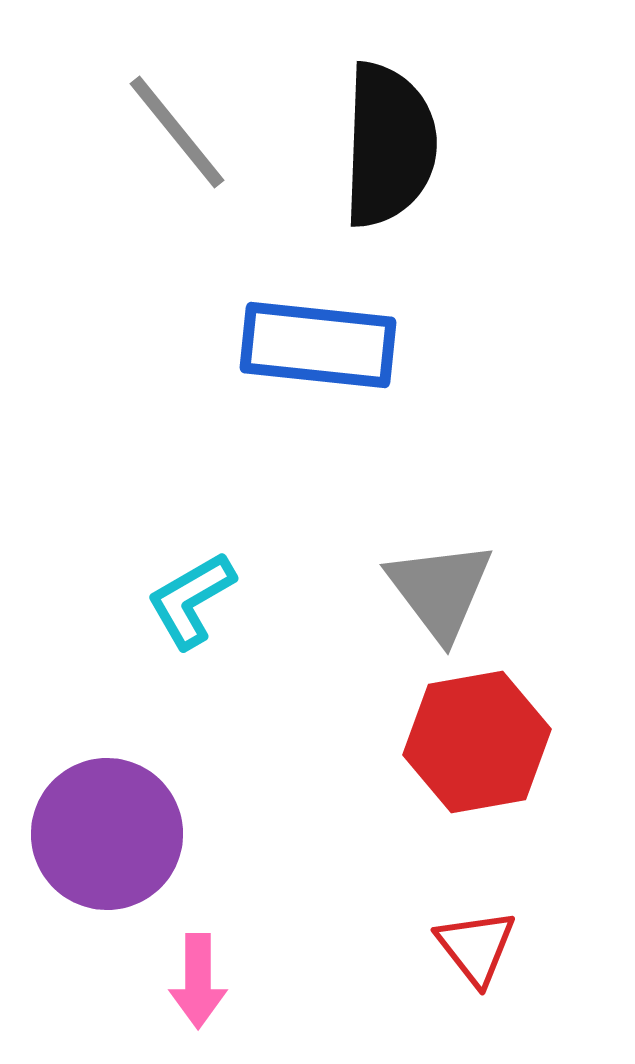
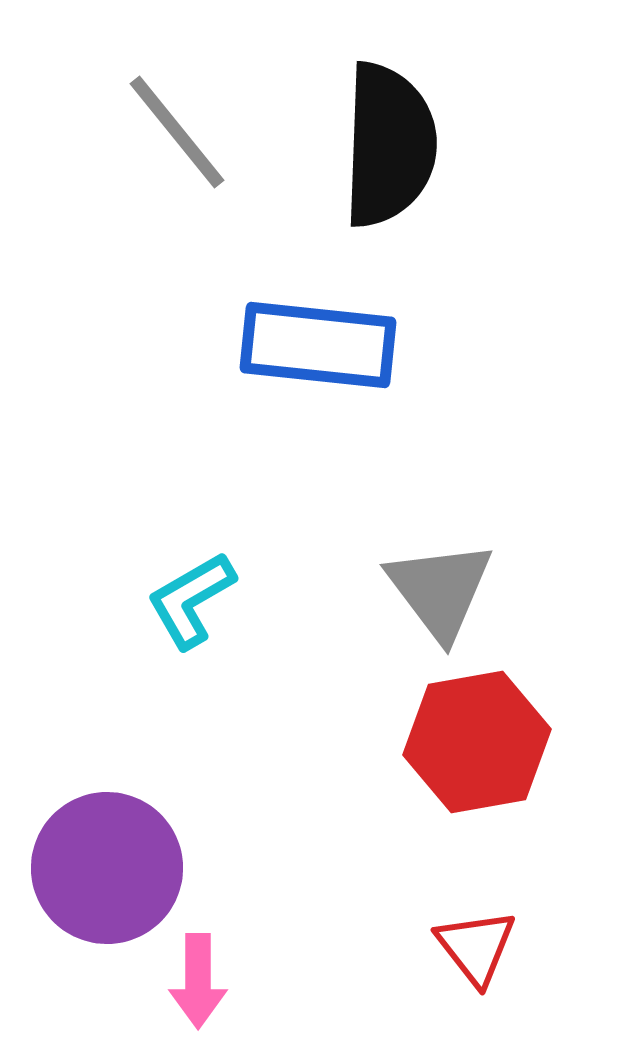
purple circle: moved 34 px down
